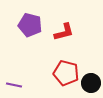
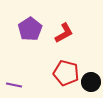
purple pentagon: moved 4 px down; rotated 25 degrees clockwise
red L-shape: moved 1 px down; rotated 15 degrees counterclockwise
black circle: moved 1 px up
